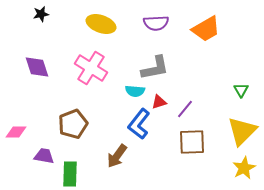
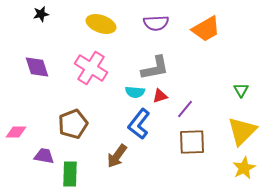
cyan semicircle: moved 1 px down
red triangle: moved 1 px right, 6 px up
